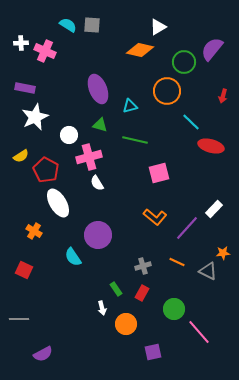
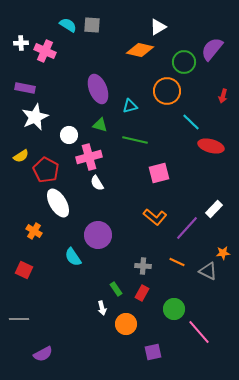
gray cross at (143, 266): rotated 21 degrees clockwise
